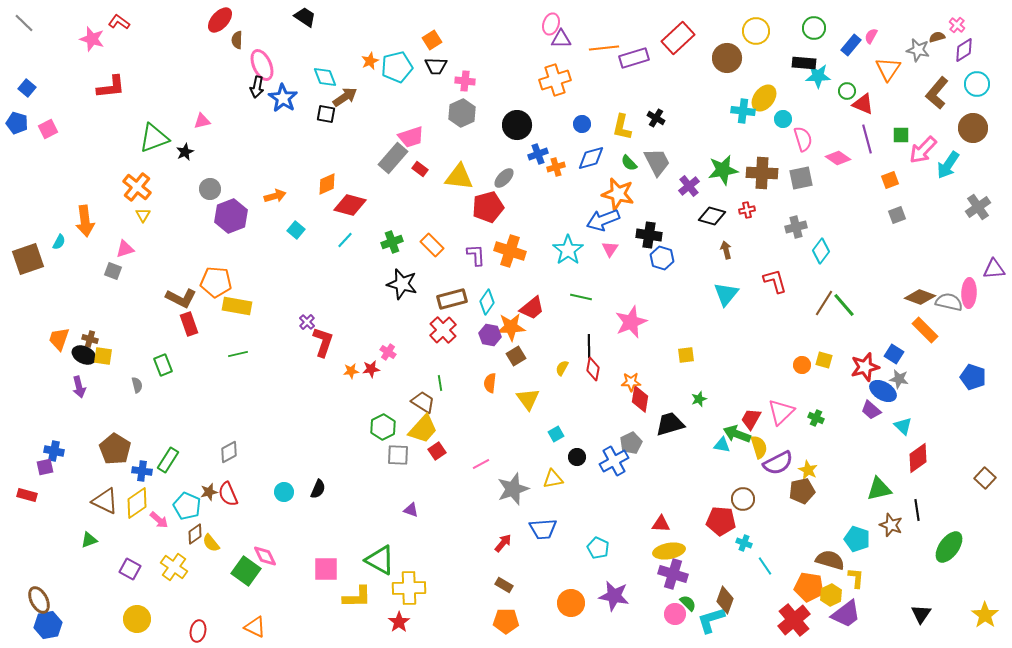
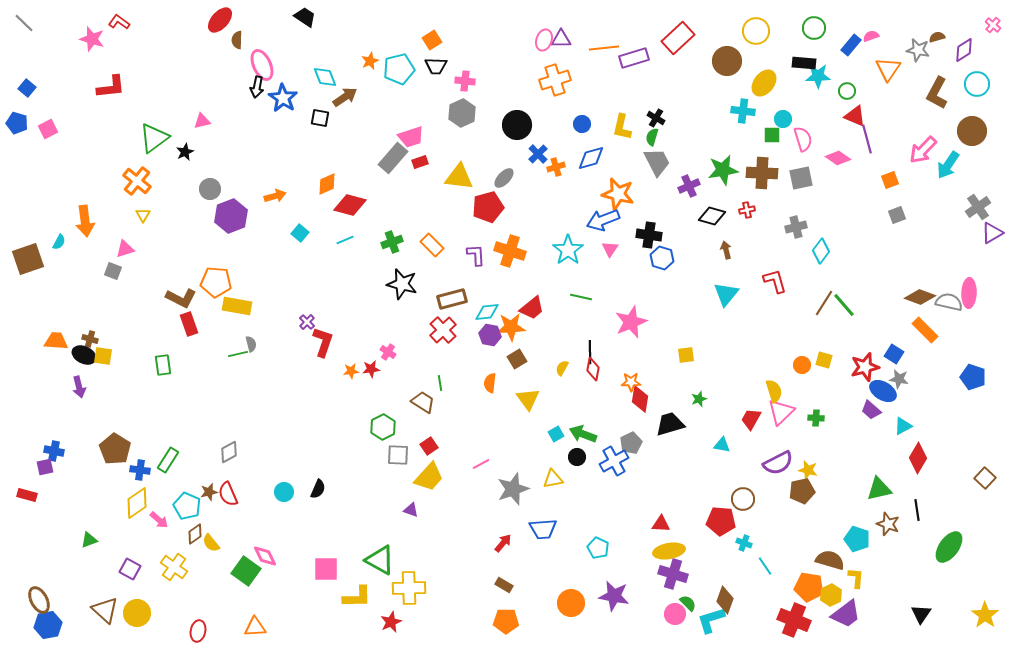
pink ellipse at (551, 24): moved 7 px left, 16 px down
pink cross at (957, 25): moved 36 px right
pink semicircle at (871, 36): rotated 42 degrees clockwise
brown circle at (727, 58): moved 3 px down
cyan pentagon at (397, 67): moved 2 px right, 2 px down
brown L-shape at (937, 93): rotated 12 degrees counterclockwise
yellow ellipse at (764, 98): moved 15 px up
red triangle at (863, 104): moved 8 px left, 12 px down
black square at (326, 114): moved 6 px left, 4 px down
brown circle at (973, 128): moved 1 px left, 3 px down
green square at (901, 135): moved 129 px left
green triangle at (154, 138): rotated 16 degrees counterclockwise
blue cross at (538, 154): rotated 24 degrees counterclockwise
green semicircle at (629, 163): moved 23 px right, 26 px up; rotated 60 degrees clockwise
red rectangle at (420, 169): moved 7 px up; rotated 56 degrees counterclockwise
purple cross at (689, 186): rotated 15 degrees clockwise
orange cross at (137, 187): moved 6 px up
cyan square at (296, 230): moved 4 px right, 3 px down
cyan line at (345, 240): rotated 24 degrees clockwise
purple triangle at (994, 269): moved 2 px left, 36 px up; rotated 25 degrees counterclockwise
cyan diamond at (487, 302): moved 10 px down; rotated 50 degrees clockwise
orange trapezoid at (59, 339): moved 3 px left, 2 px down; rotated 75 degrees clockwise
black line at (589, 346): moved 1 px right, 6 px down
brown square at (516, 356): moved 1 px right, 3 px down
green rectangle at (163, 365): rotated 15 degrees clockwise
gray semicircle at (137, 385): moved 114 px right, 41 px up
green cross at (816, 418): rotated 21 degrees counterclockwise
cyan triangle at (903, 426): rotated 48 degrees clockwise
yellow trapezoid at (423, 429): moved 6 px right, 48 px down
green arrow at (737, 434): moved 154 px left
yellow semicircle at (759, 447): moved 15 px right, 56 px up
red square at (437, 451): moved 8 px left, 5 px up
red diamond at (918, 458): rotated 24 degrees counterclockwise
yellow star at (808, 470): rotated 12 degrees counterclockwise
blue cross at (142, 471): moved 2 px left, 1 px up
brown triangle at (105, 501): moved 109 px down; rotated 16 degrees clockwise
brown star at (891, 525): moved 3 px left, 1 px up
yellow circle at (137, 619): moved 6 px up
red cross at (794, 620): rotated 28 degrees counterclockwise
red star at (399, 622): moved 8 px left; rotated 10 degrees clockwise
orange triangle at (255, 627): rotated 30 degrees counterclockwise
